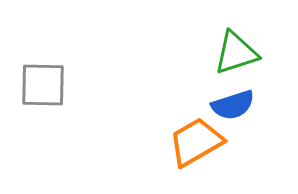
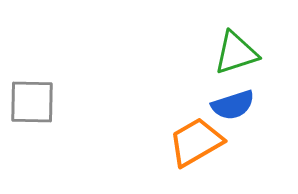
gray square: moved 11 px left, 17 px down
